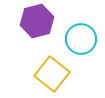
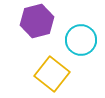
cyan circle: moved 1 px down
